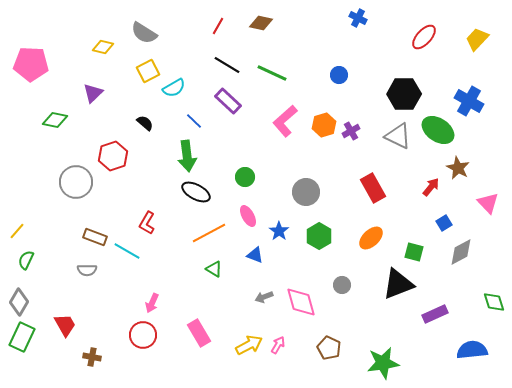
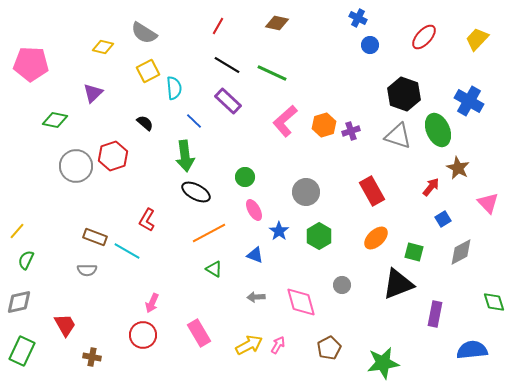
brown diamond at (261, 23): moved 16 px right
blue circle at (339, 75): moved 31 px right, 30 px up
cyan semicircle at (174, 88): rotated 65 degrees counterclockwise
black hexagon at (404, 94): rotated 20 degrees clockwise
green ellipse at (438, 130): rotated 32 degrees clockwise
purple cross at (351, 131): rotated 12 degrees clockwise
gray triangle at (398, 136): rotated 8 degrees counterclockwise
green arrow at (187, 156): moved 2 px left
gray circle at (76, 182): moved 16 px up
red rectangle at (373, 188): moved 1 px left, 3 px down
pink ellipse at (248, 216): moved 6 px right, 6 px up
red L-shape at (147, 223): moved 3 px up
blue square at (444, 223): moved 1 px left, 4 px up
orange ellipse at (371, 238): moved 5 px right
gray arrow at (264, 297): moved 8 px left; rotated 18 degrees clockwise
gray diamond at (19, 302): rotated 48 degrees clockwise
purple rectangle at (435, 314): rotated 55 degrees counterclockwise
green rectangle at (22, 337): moved 14 px down
brown pentagon at (329, 348): rotated 20 degrees clockwise
